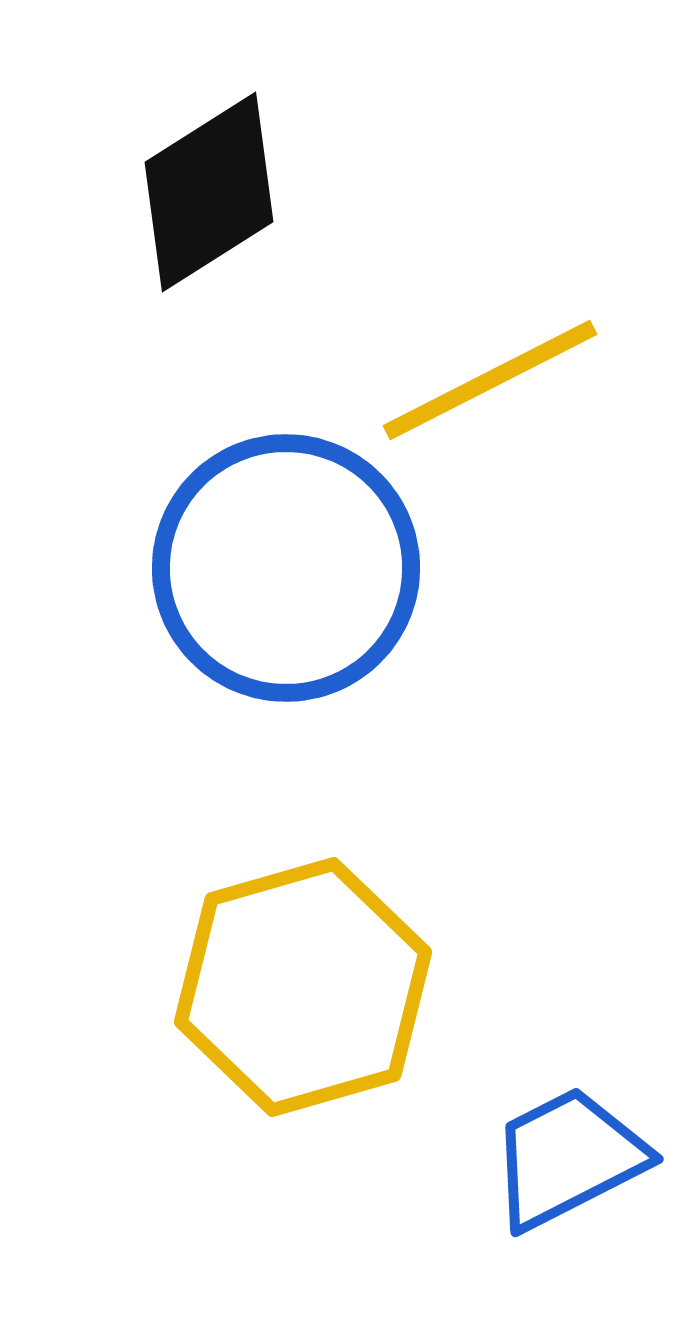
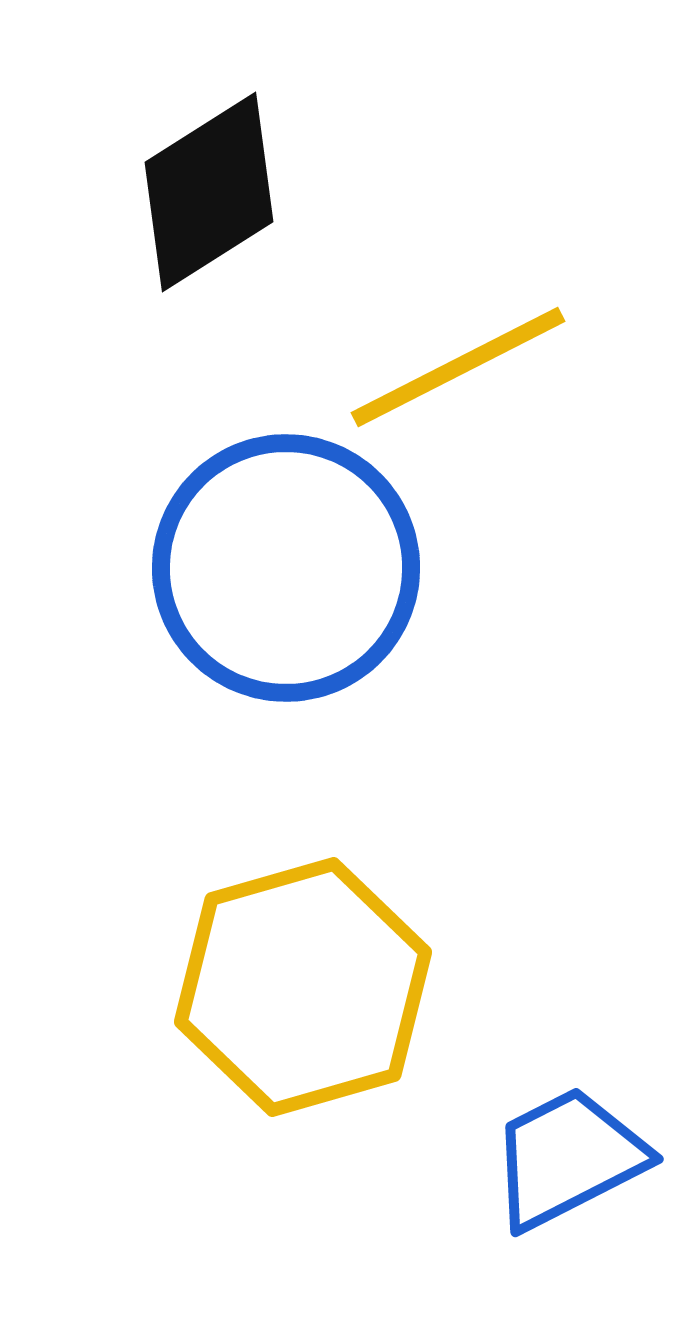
yellow line: moved 32 px left, 13 px up
